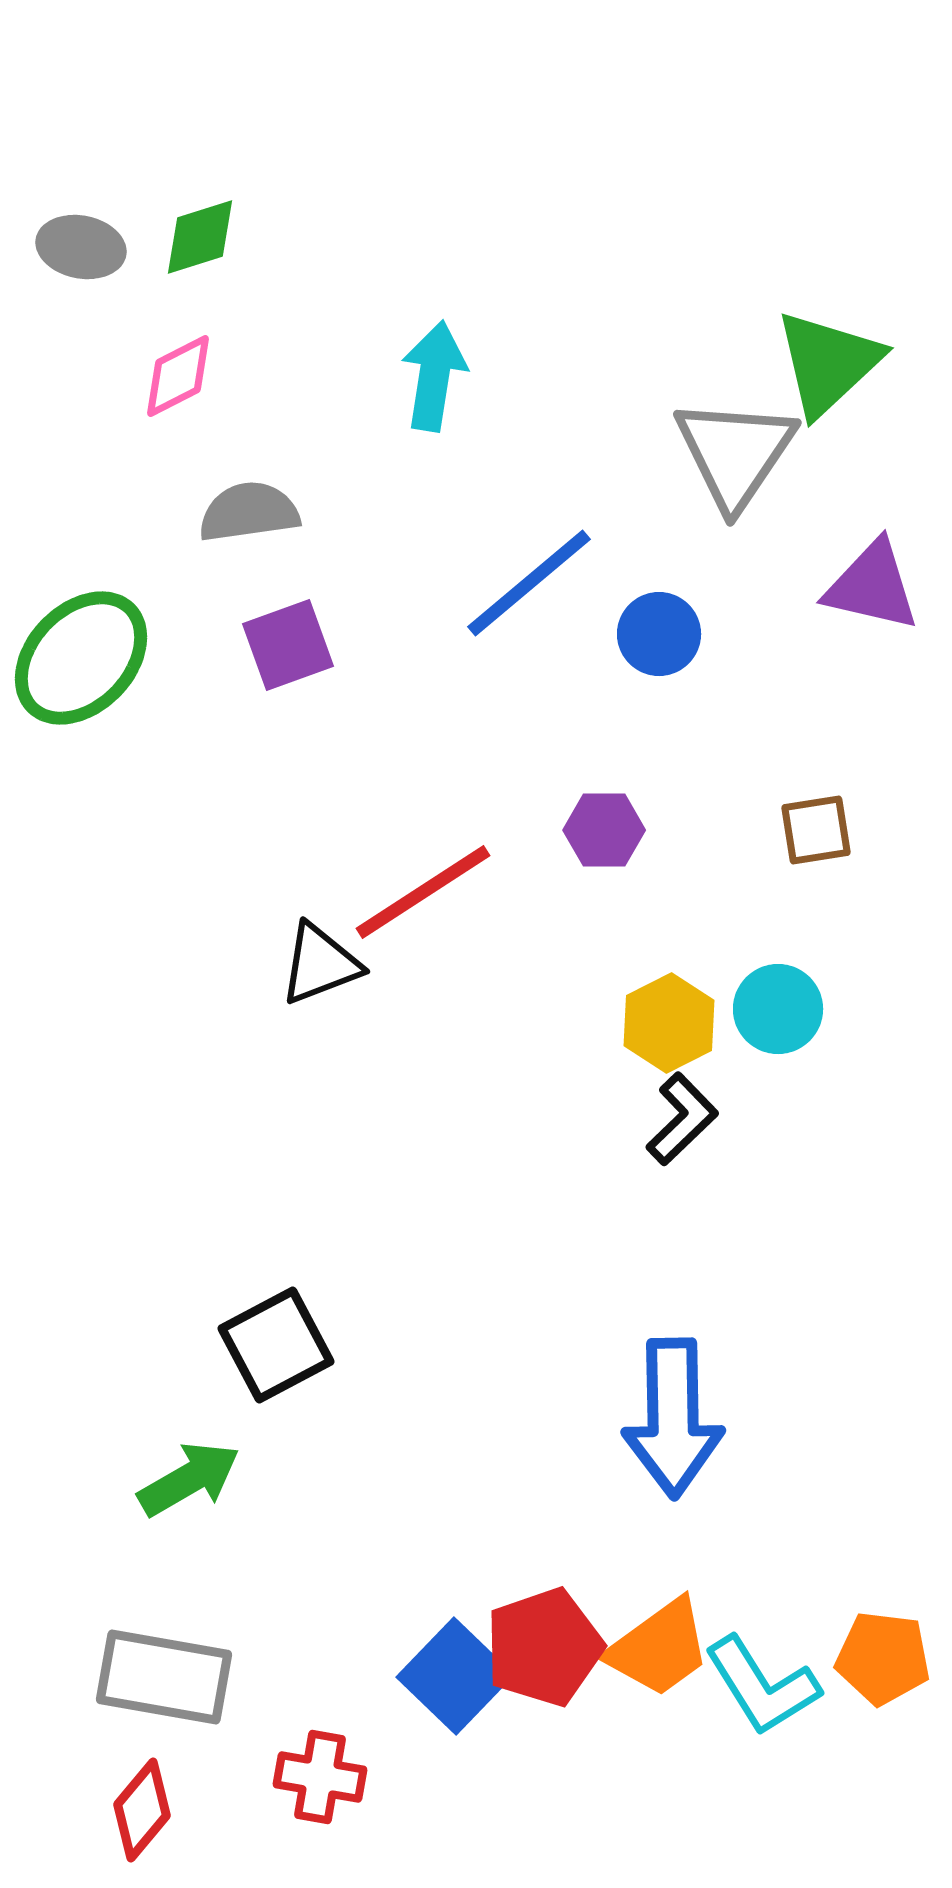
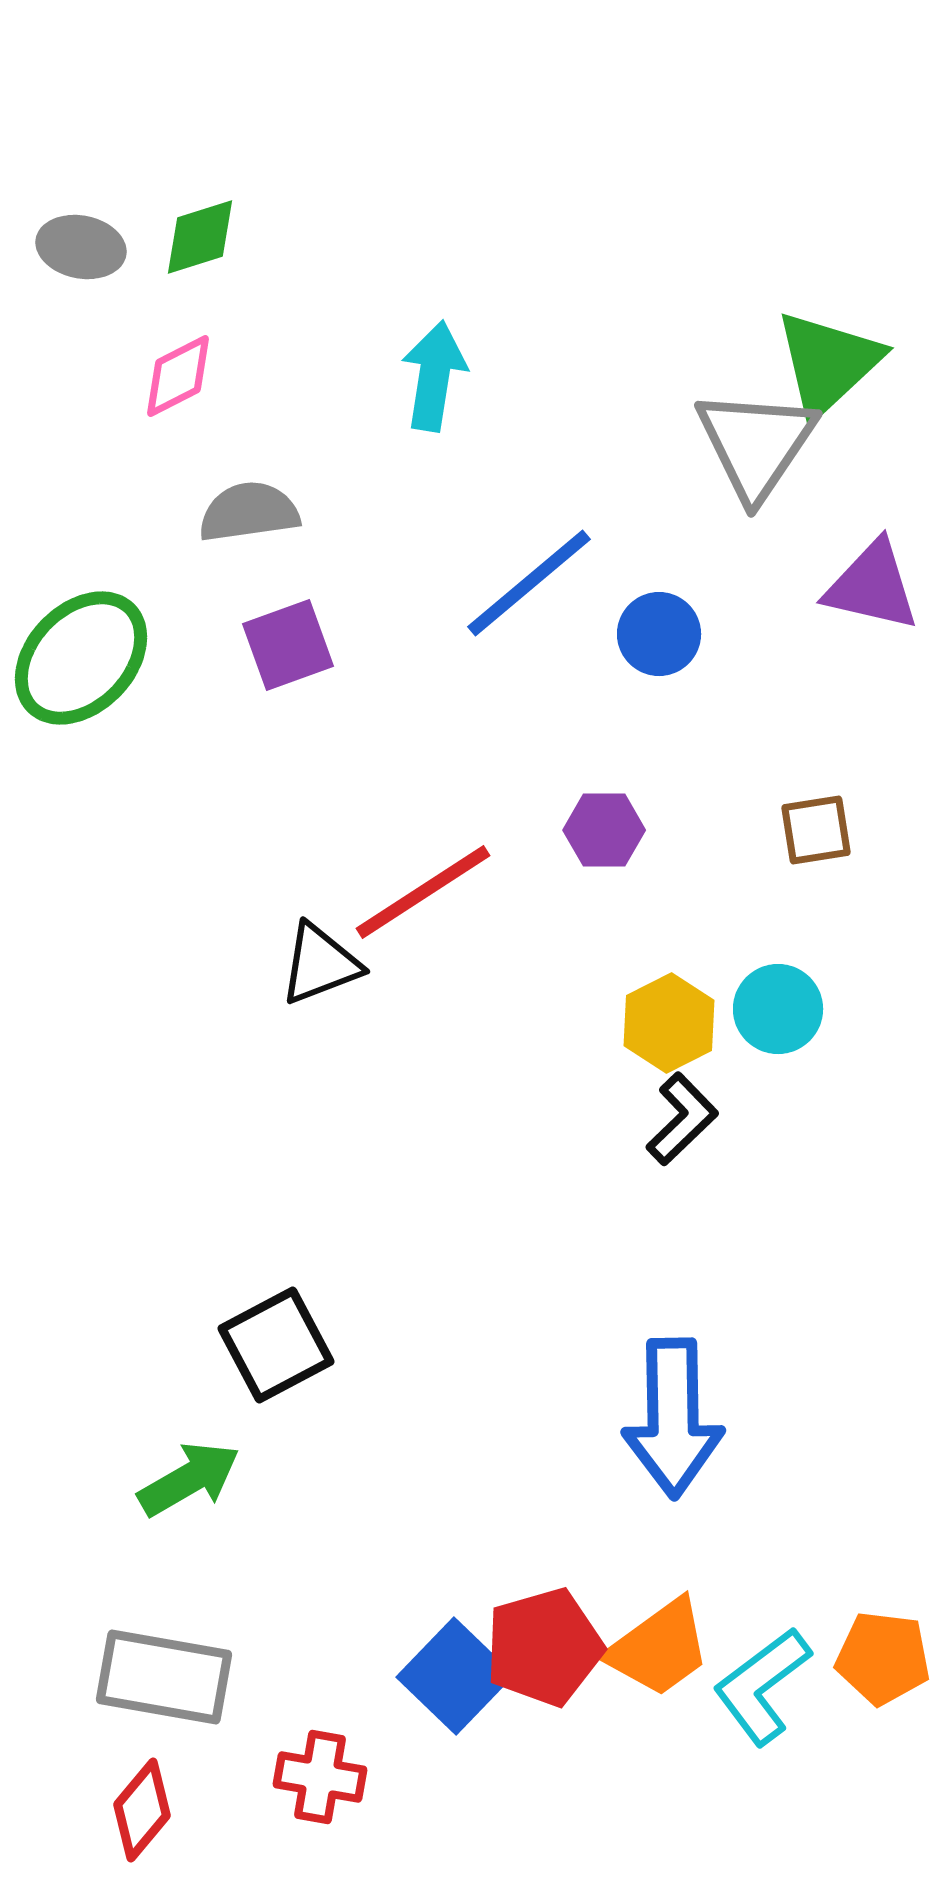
gray triangle: moved 21 px right, 9 px up
red pentagon: rotated 3 degrees clockwise
cyan L-shape: rotated 85 degrees clockwise
